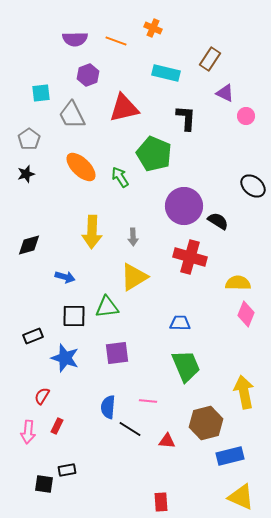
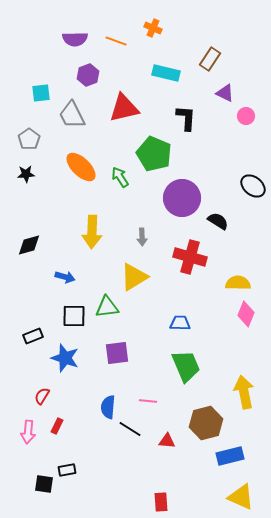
black star at (26, 174): rotated 12 degrees clockwise
purple circle at (184, 206): moved 2 px left, 8 px up
gray arrow at (133, 237): moved 9 px right
